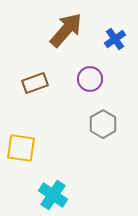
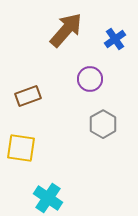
brown rectangle: moved 7 px left, 13 px down
cyan cross: moved 5 px left, 3 px down
